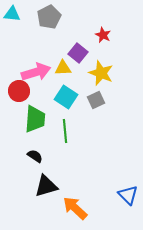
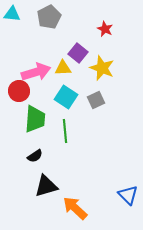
red star: moved 2 px right, 6 px up
yellow star: moved 1 px right, 5 px up
black semicircle: rotated 112 degrees clockwise
